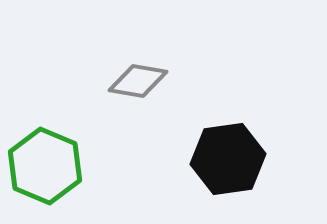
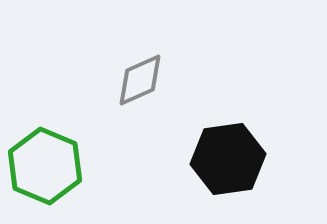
gray diamond: moved 2 px right, 1 px up; rotated 34 degrees counterclockwise
